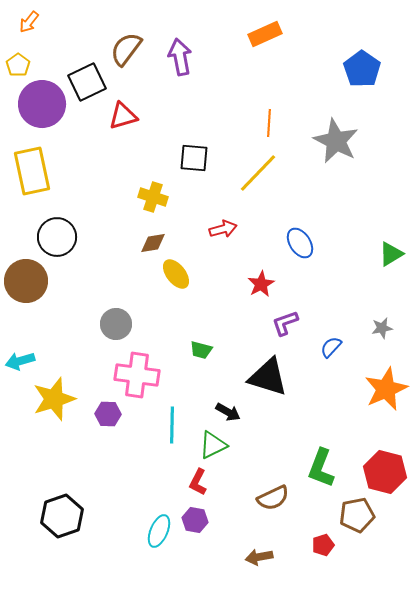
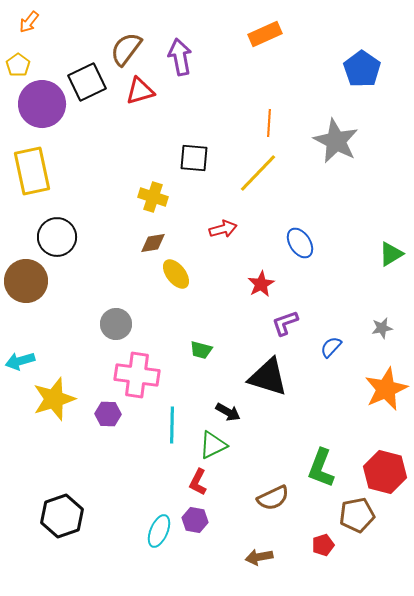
red triangle at (123, 116): moved 17 px right, 25 px up
